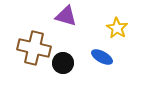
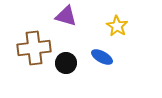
yellow star: moved 2 px up
brown cross: rotated 20 degrees counterclockwise
black circle: moved 3 px right
